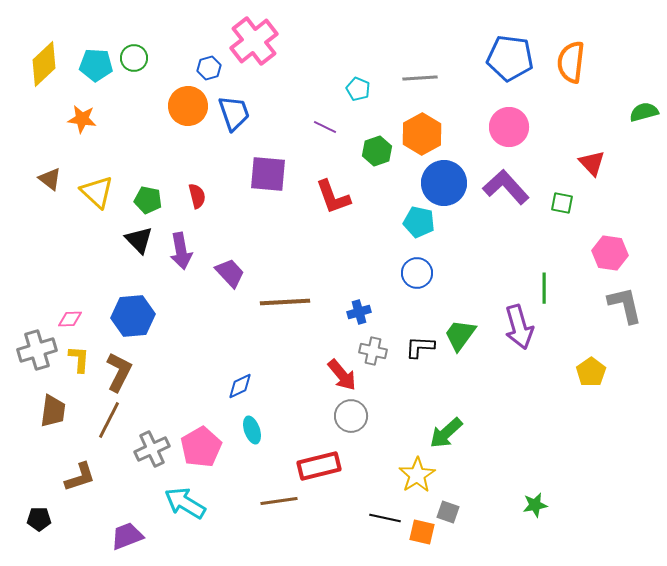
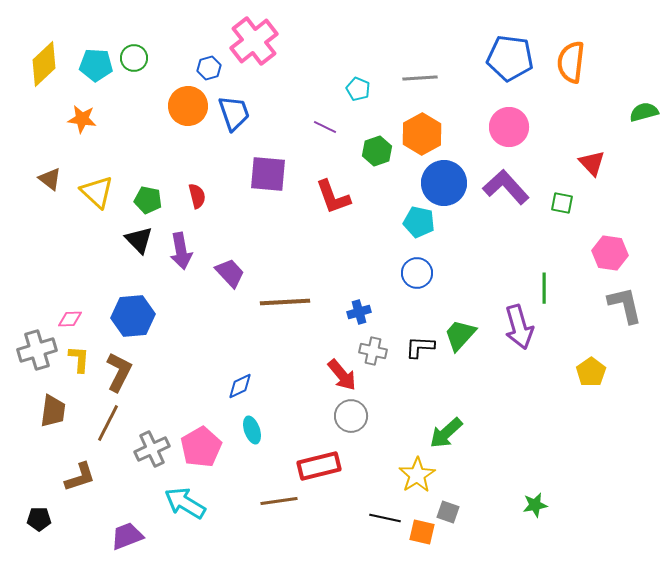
green trapezoid at (460, 335): rotated 6 degrees clockwise
brown line at (109, 420): moved 1 px left, 3 px down
